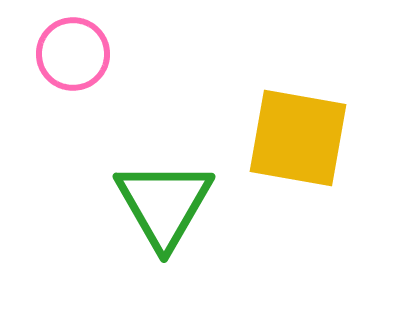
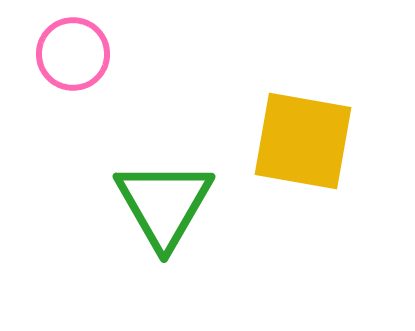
yellow square: moved 5 px right, 3 px down
